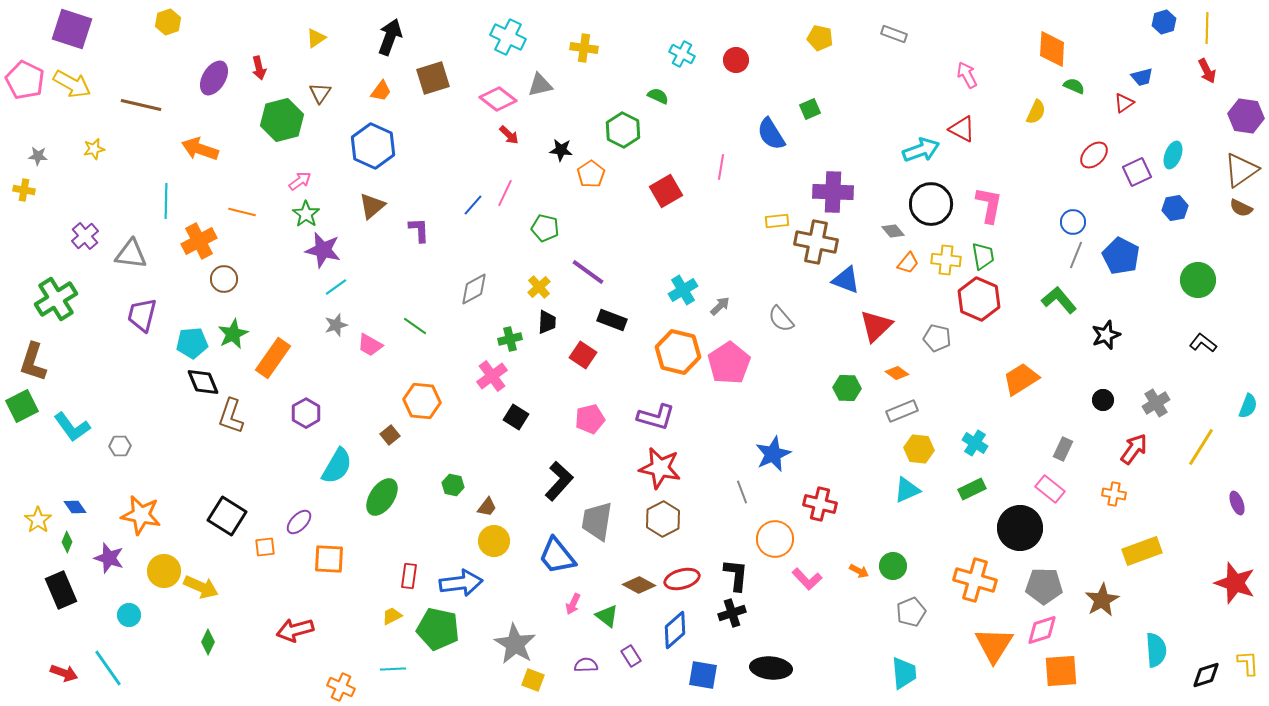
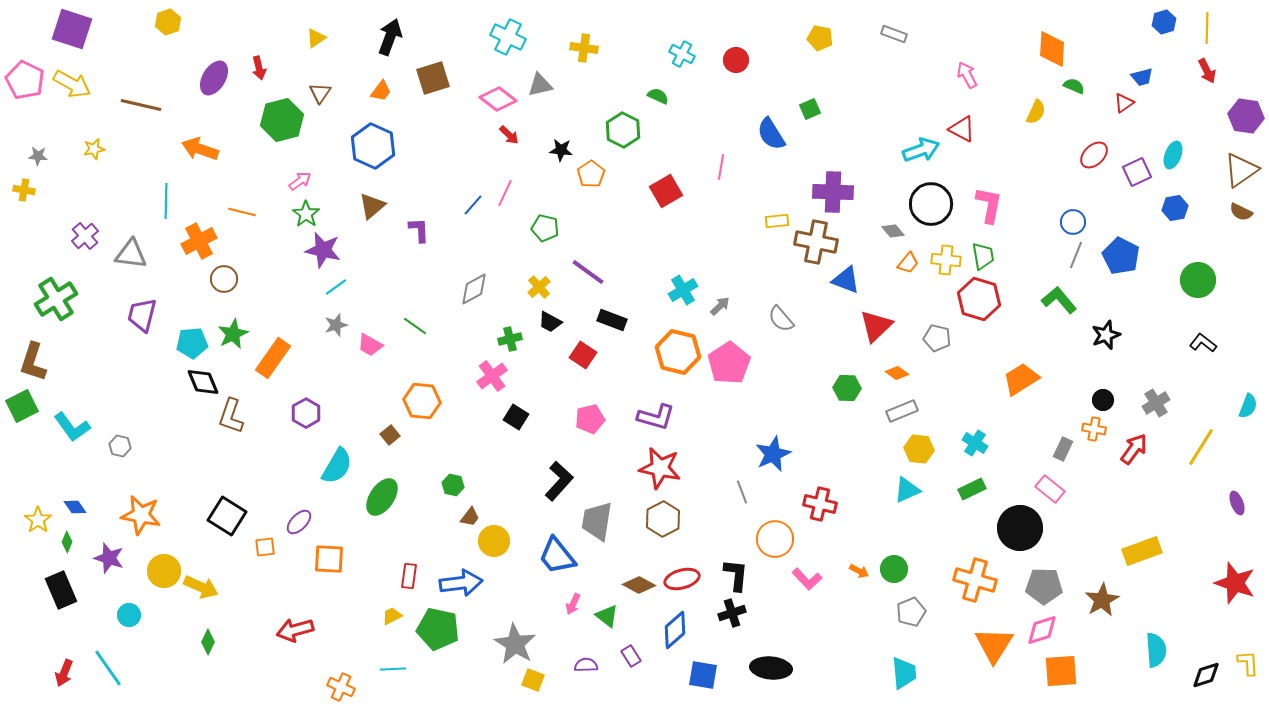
brown semicircle at (1241, 208): moved 4 px down
red hexagon at (979, 299): rotated 6 degrees counterclockwise
black trapezoid at (547, 322): moved 3 px right; rotated 115 degrees clockwise
gray hexagon at (120, 446): rotated 15 degrees clockwise
orange cross at (1114, 494): moved 20 px left, 65 px up
brown trapezoid at (487, 507): moved 17 px left, 10 px down
green circle at (893, 566): moved 1 px right, 3 px down
red arrow at (64, 673): rotated 92 degrees clockwise
